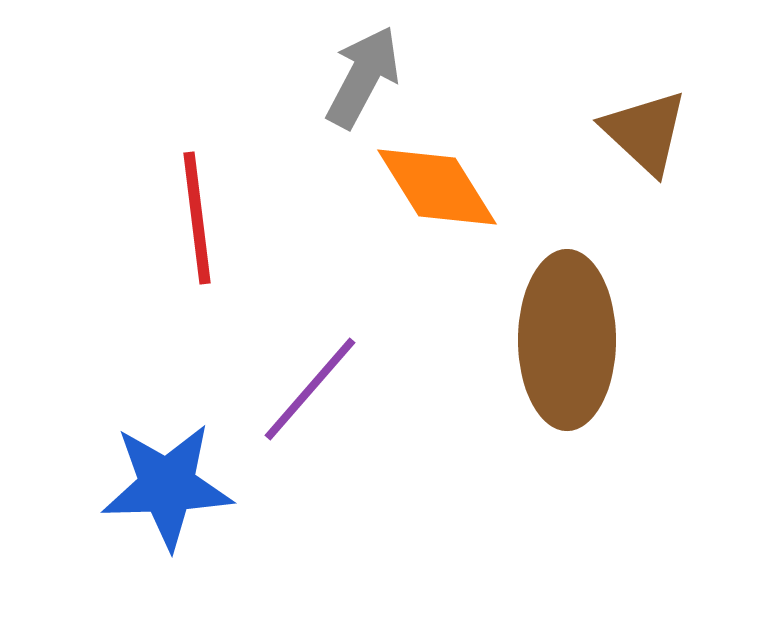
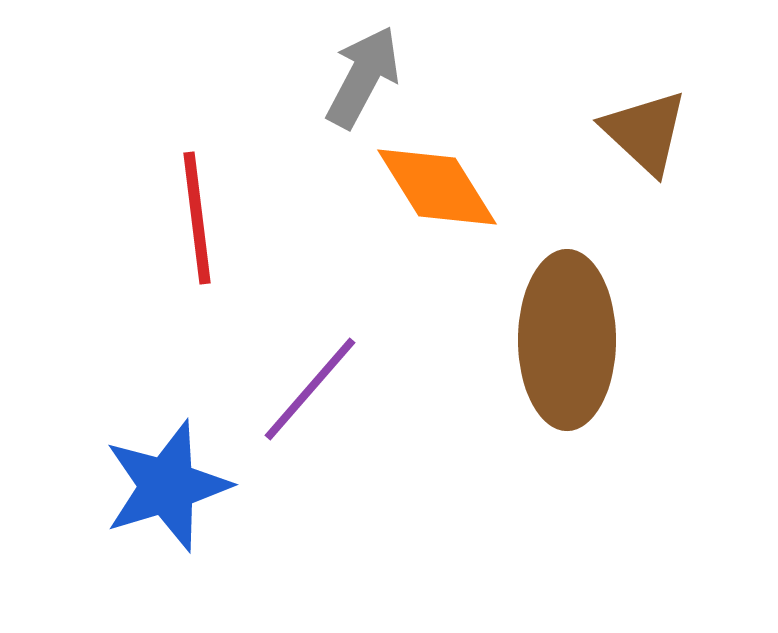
blue star: rotated 15 degrees counterclockwise
